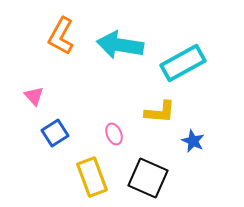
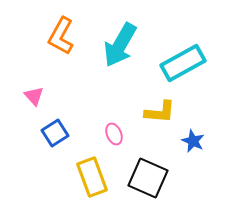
cyan arrow: rotated 69 degrees counterclockwise
